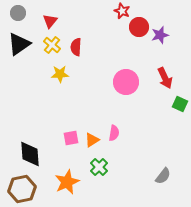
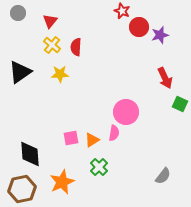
black triangle: moved 1 px right, 28 px down
pink circle: moved 30 px down
orange star: moved 5 px left
